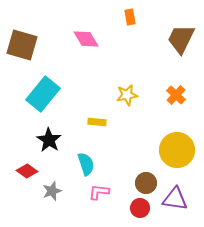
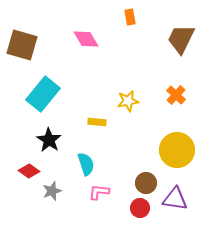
yellow star: moved 1 px right, 6 px down
red diamond: moved 2 px right
